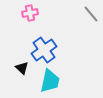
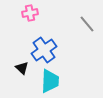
gray line: moved 4 px left, 10 px down
cyan trapezoid: rotated 10 degrees counterclockwise
